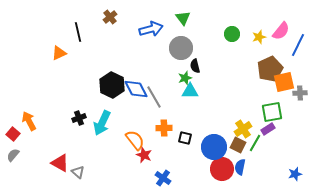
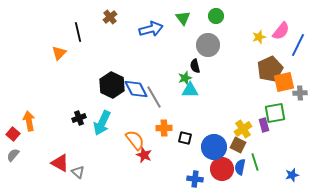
green circle: moved 16 px left, 18 px up
gray circle: moved 27 px right, 3 px up
orange triangle: rotated 21 degrees counterclockwise
cyan triangle: moved 1 px up
green square: moved 3 px right, 1 px down
orange arrow: rotated 18 degrees clockwise
purple rectangle: moved 4 px left, 4 px up; rotated 72 degrees counterclockwise
green line: moved 19 px down; rotated 48 degrees counterclockwise
blue star: moved 3 px left, 1 px down
blue cross: moved 32 px right, 1 px down; rotated 28 degrees counterclockwise
